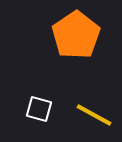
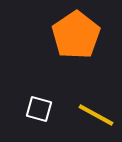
yellow line: moved 2 px right
